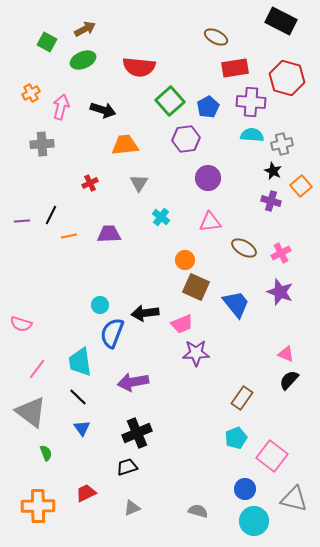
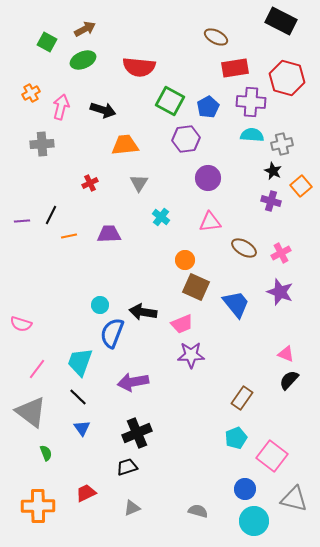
green square at (170, 101): rotated 20 degrees counterclockwise
black arrow at (145, 313): moved 2 px left, 1 px up; rotated 16 degrees clockwise
purple star at (196, 353): moved 5 px left, 2 px down
cyan trapezoid at (80, 362): rotated 28 degrees clockwise
